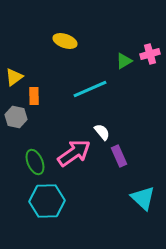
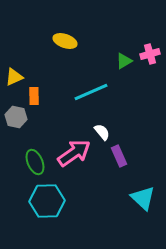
yellow triangle: rotated 12 degrees clockwise
cyan line: moved 1 px right, 3 px down
